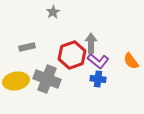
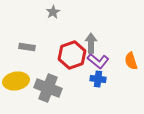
gray rectangle: rotated 21 degrees clockwise
orange semicircle: rotated 18 degrees clockwise
gray cross: moved 1 px right, 9 px down
